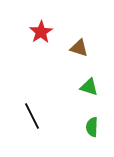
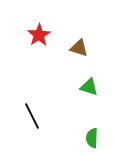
red star: moved 2 px left, 3 px down
green semicircle: moved 11 px down
